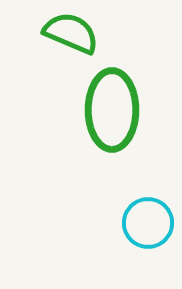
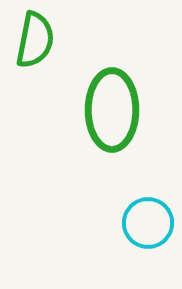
green semicircle: moved 36 px left, 7 px down; rotated 78 degrees clockwise
